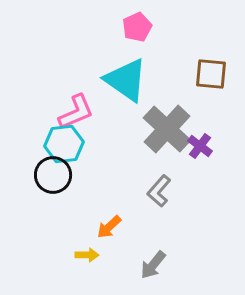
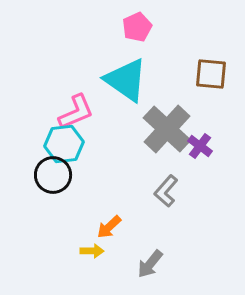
gray L-shape: moved 7 px right
yellow arrow: moved 5 px right, 4 px up
gray arrow: moved 3 px left, 1 px up
